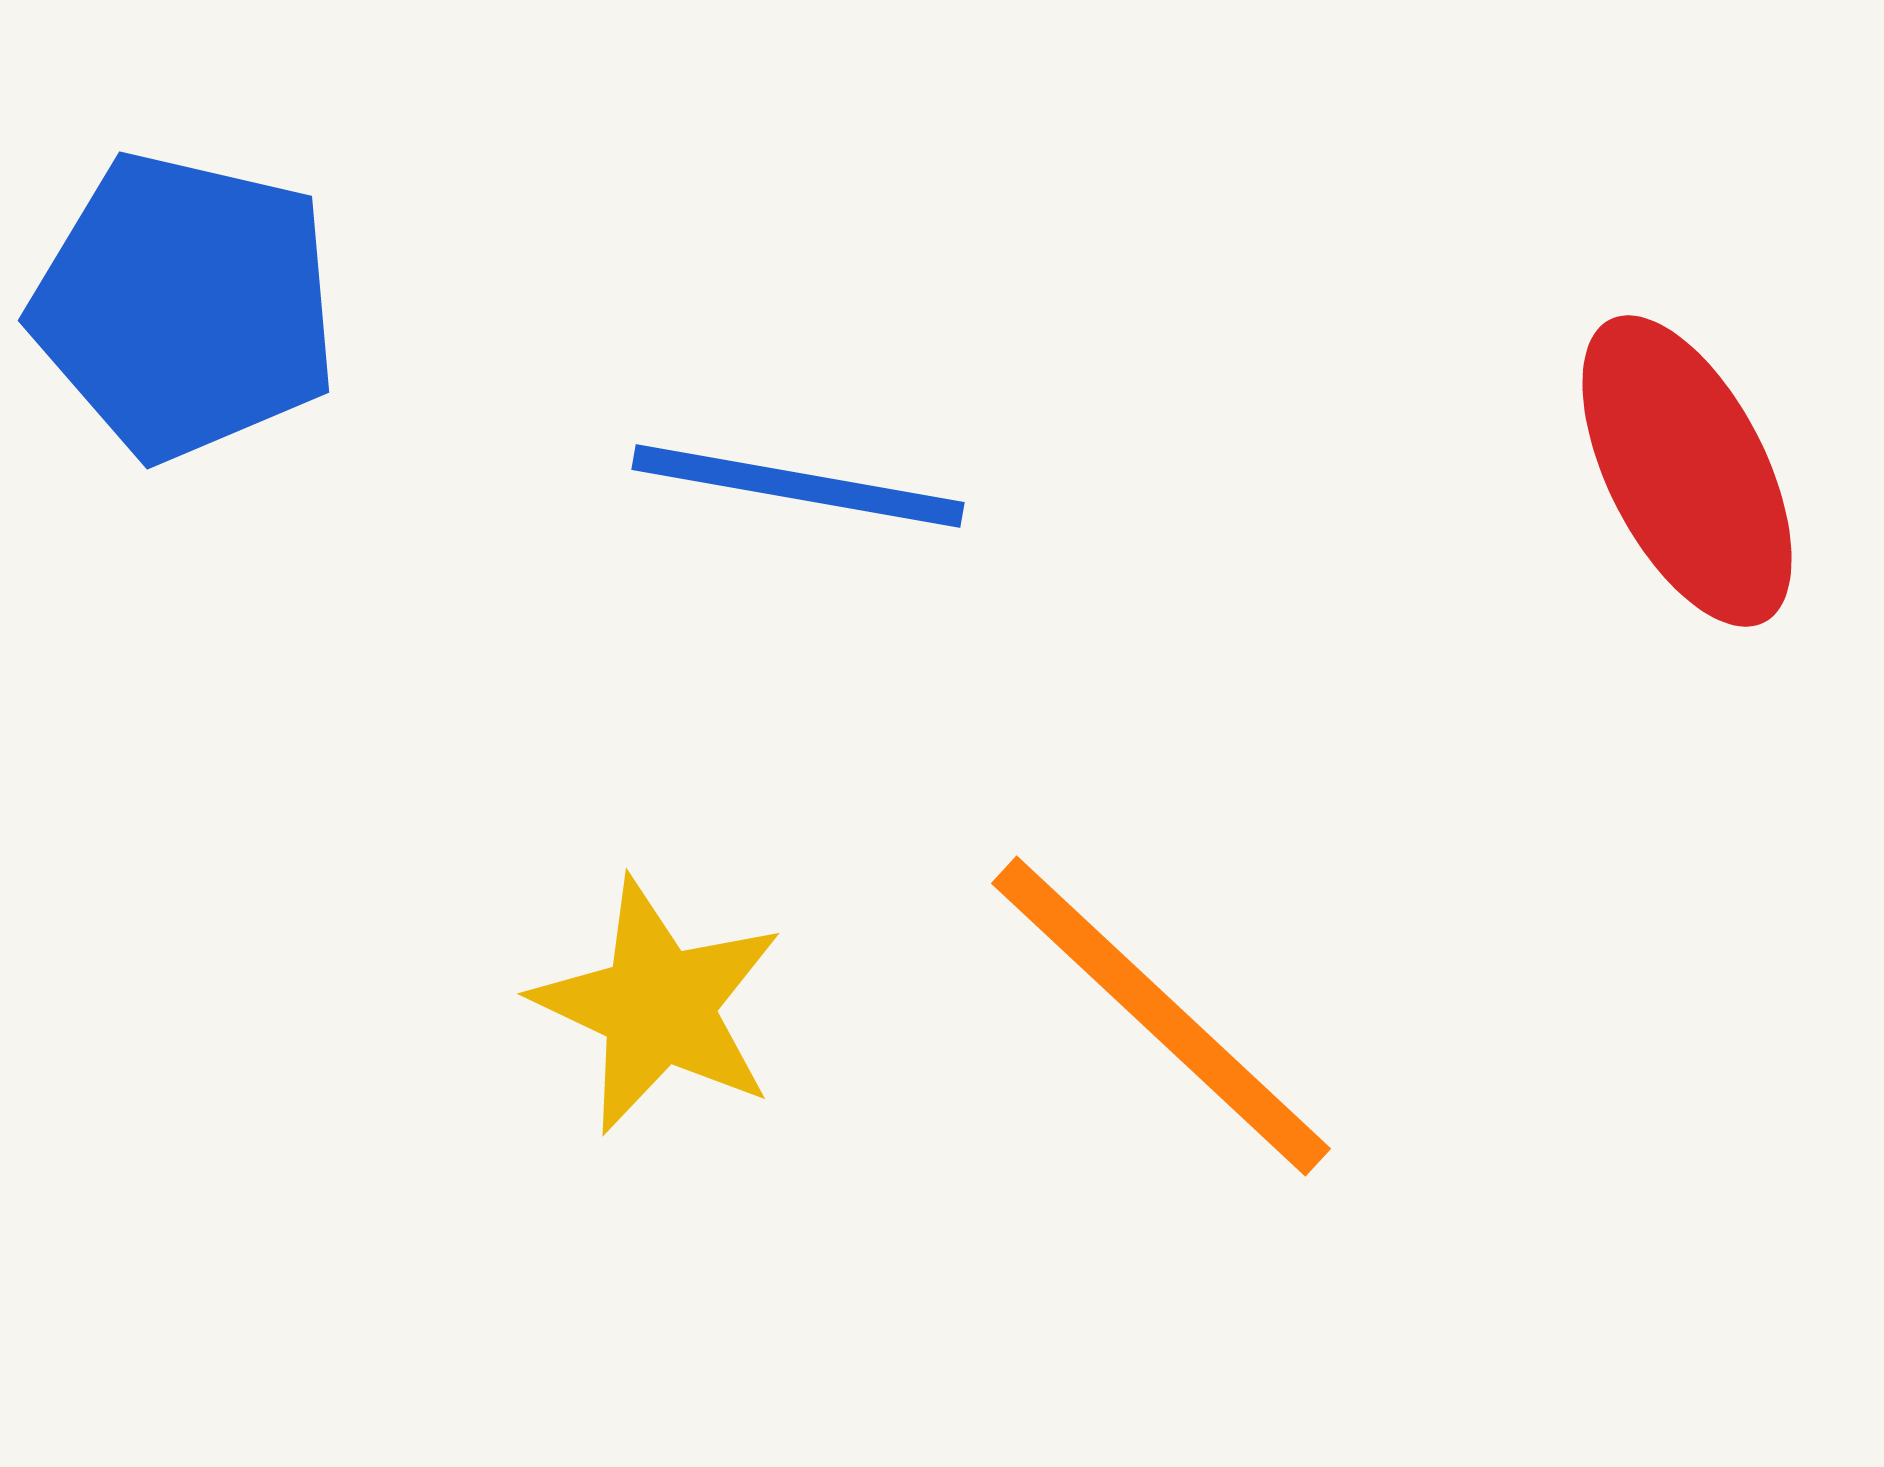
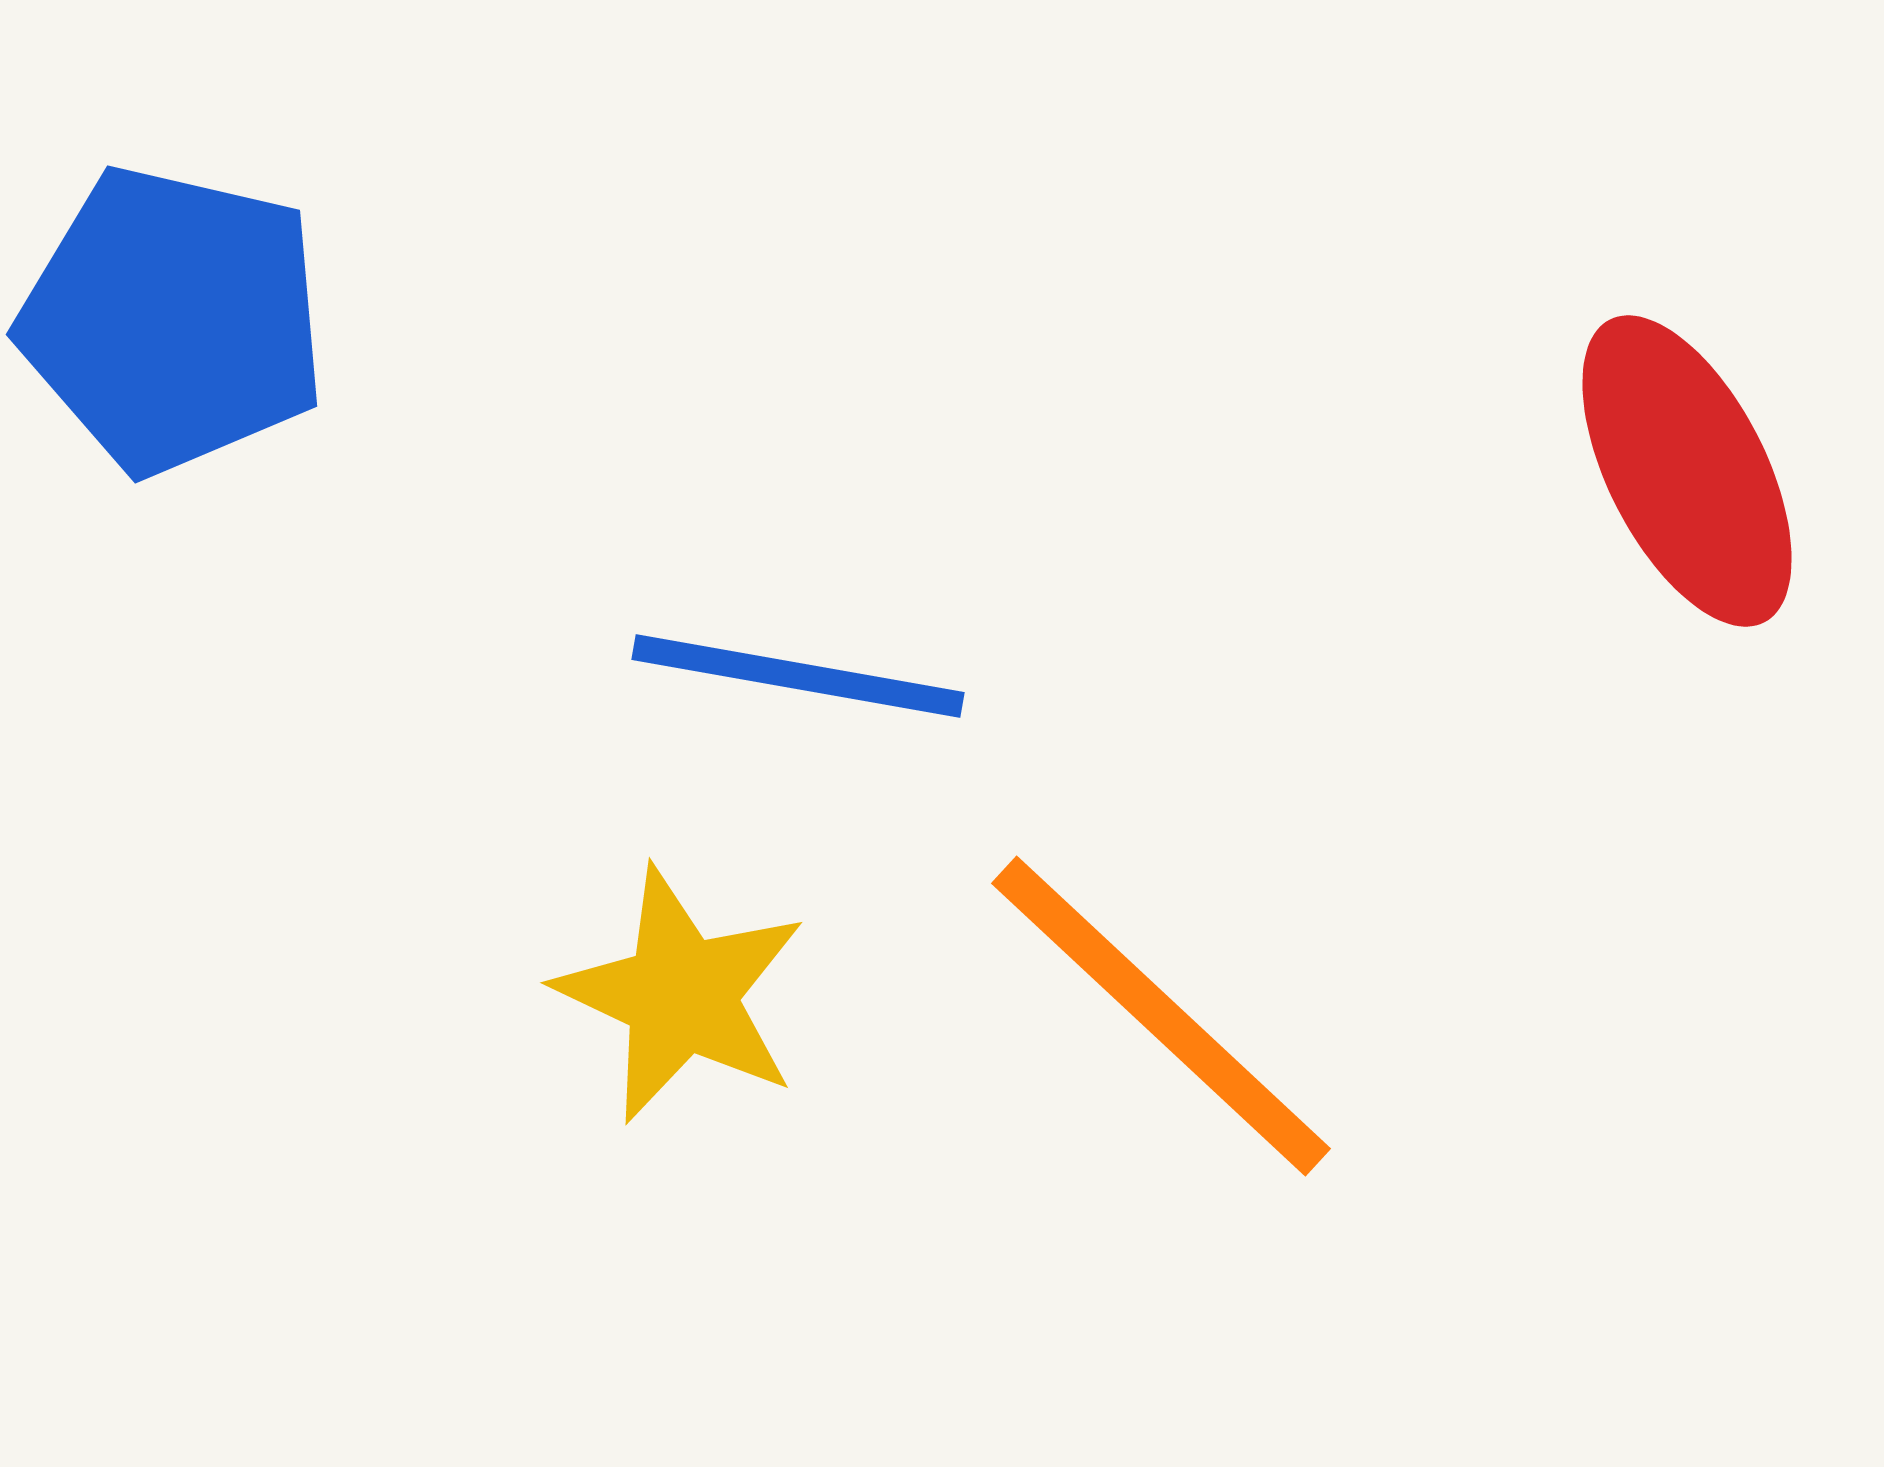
blue pentagon: moved 12 px left, 14 px down
blue line: moved 190 px down
yellow star: moved 23 px right, 11 px up
